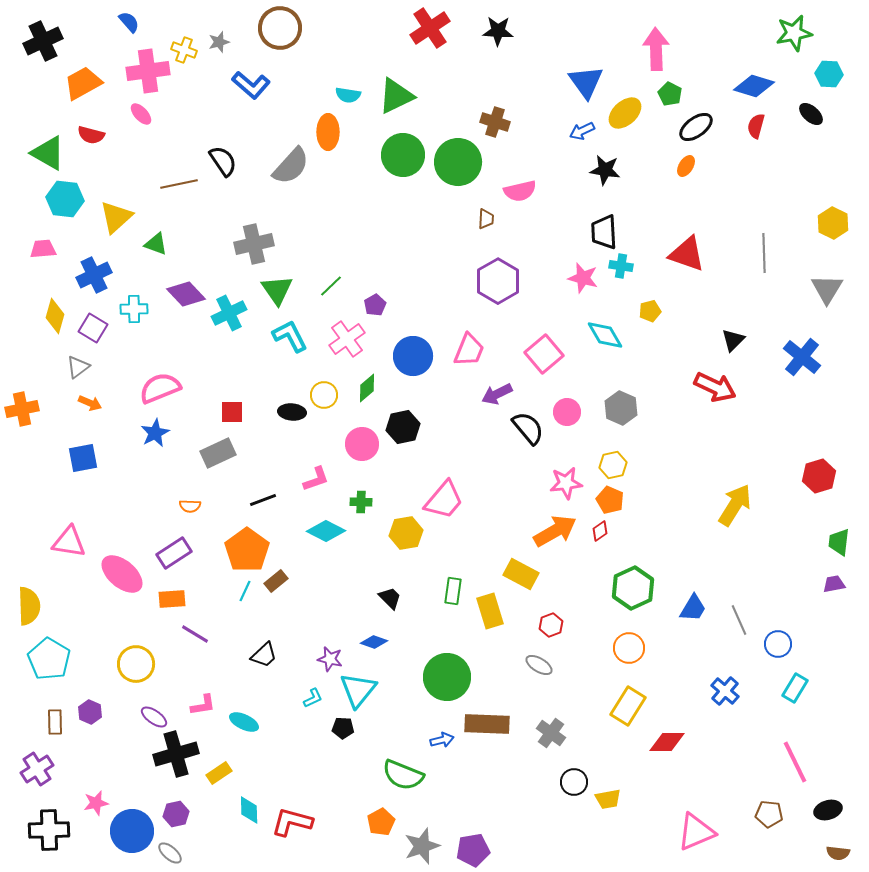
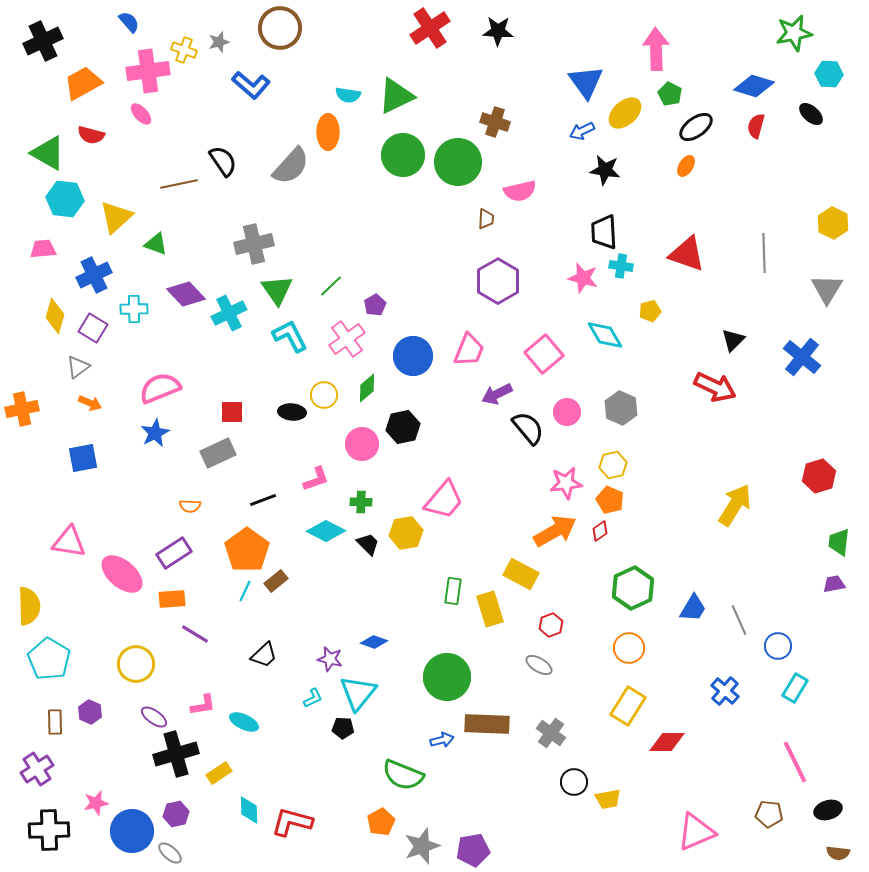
black trapezoid at (390, 598): moved 22 px left, 54 px up
yellow rectangle at (490, 611): moved 2 px up
blue circle at (778, 644): moved 2 px down
cyan triangle at (358, 690): moved 3 px down
